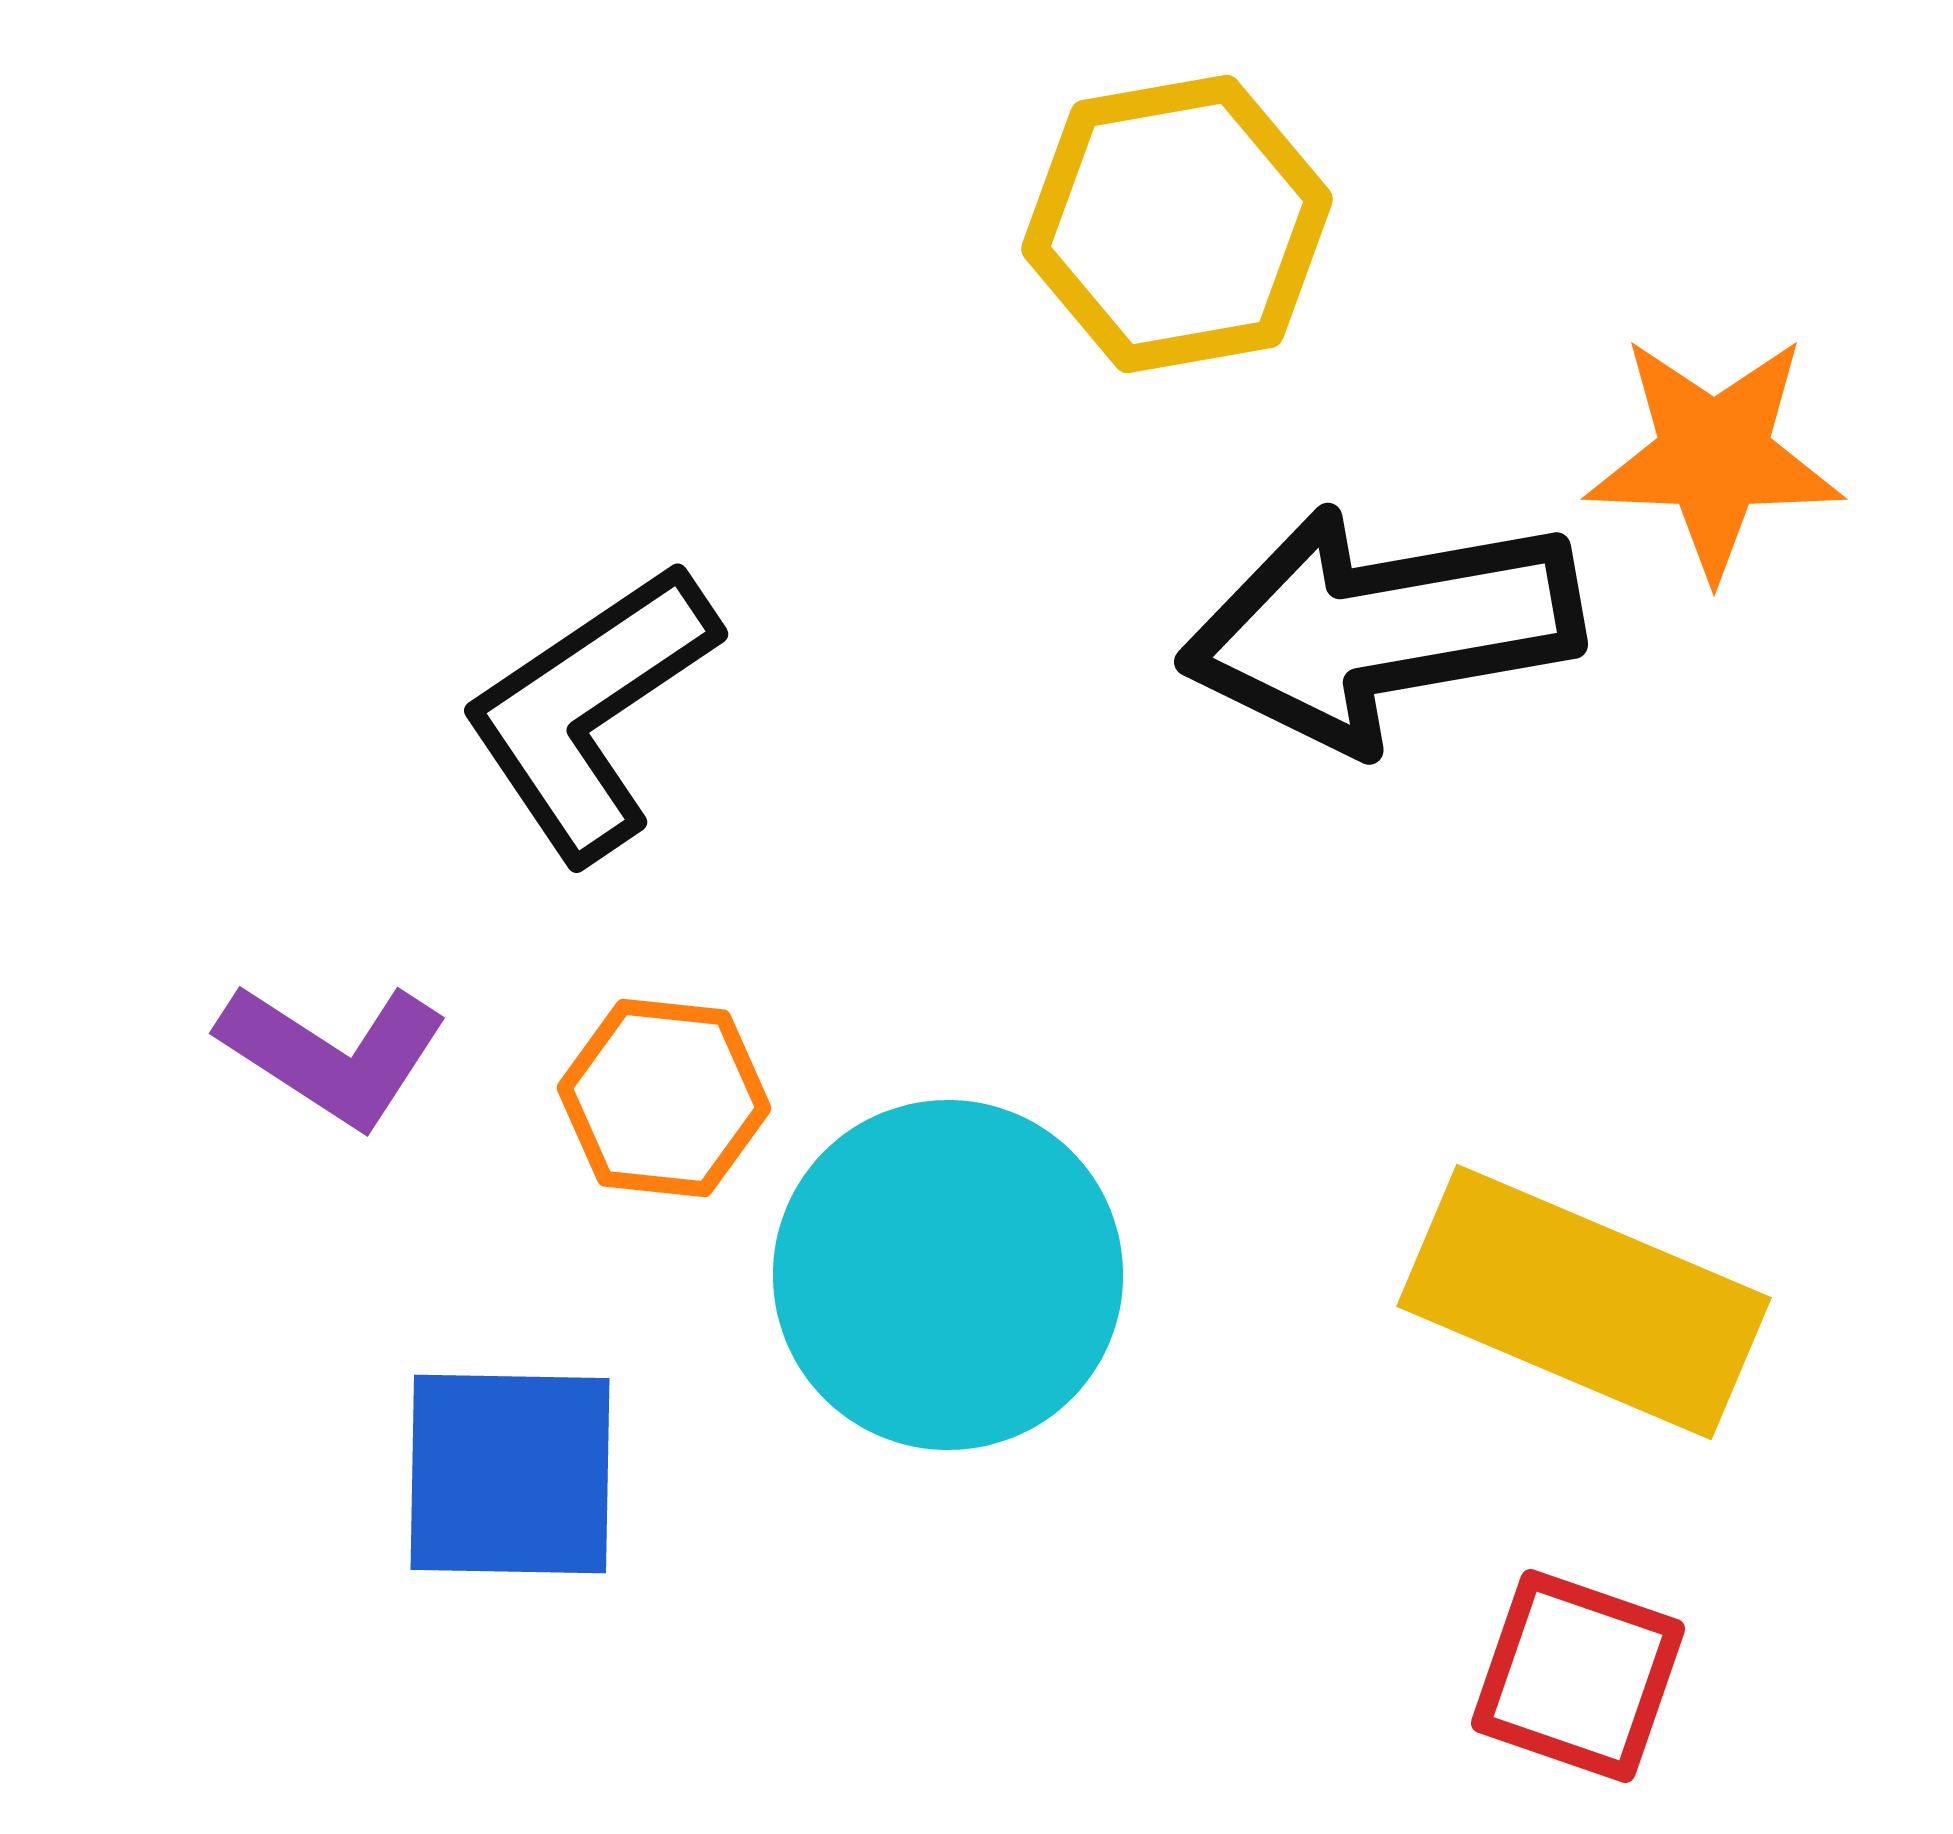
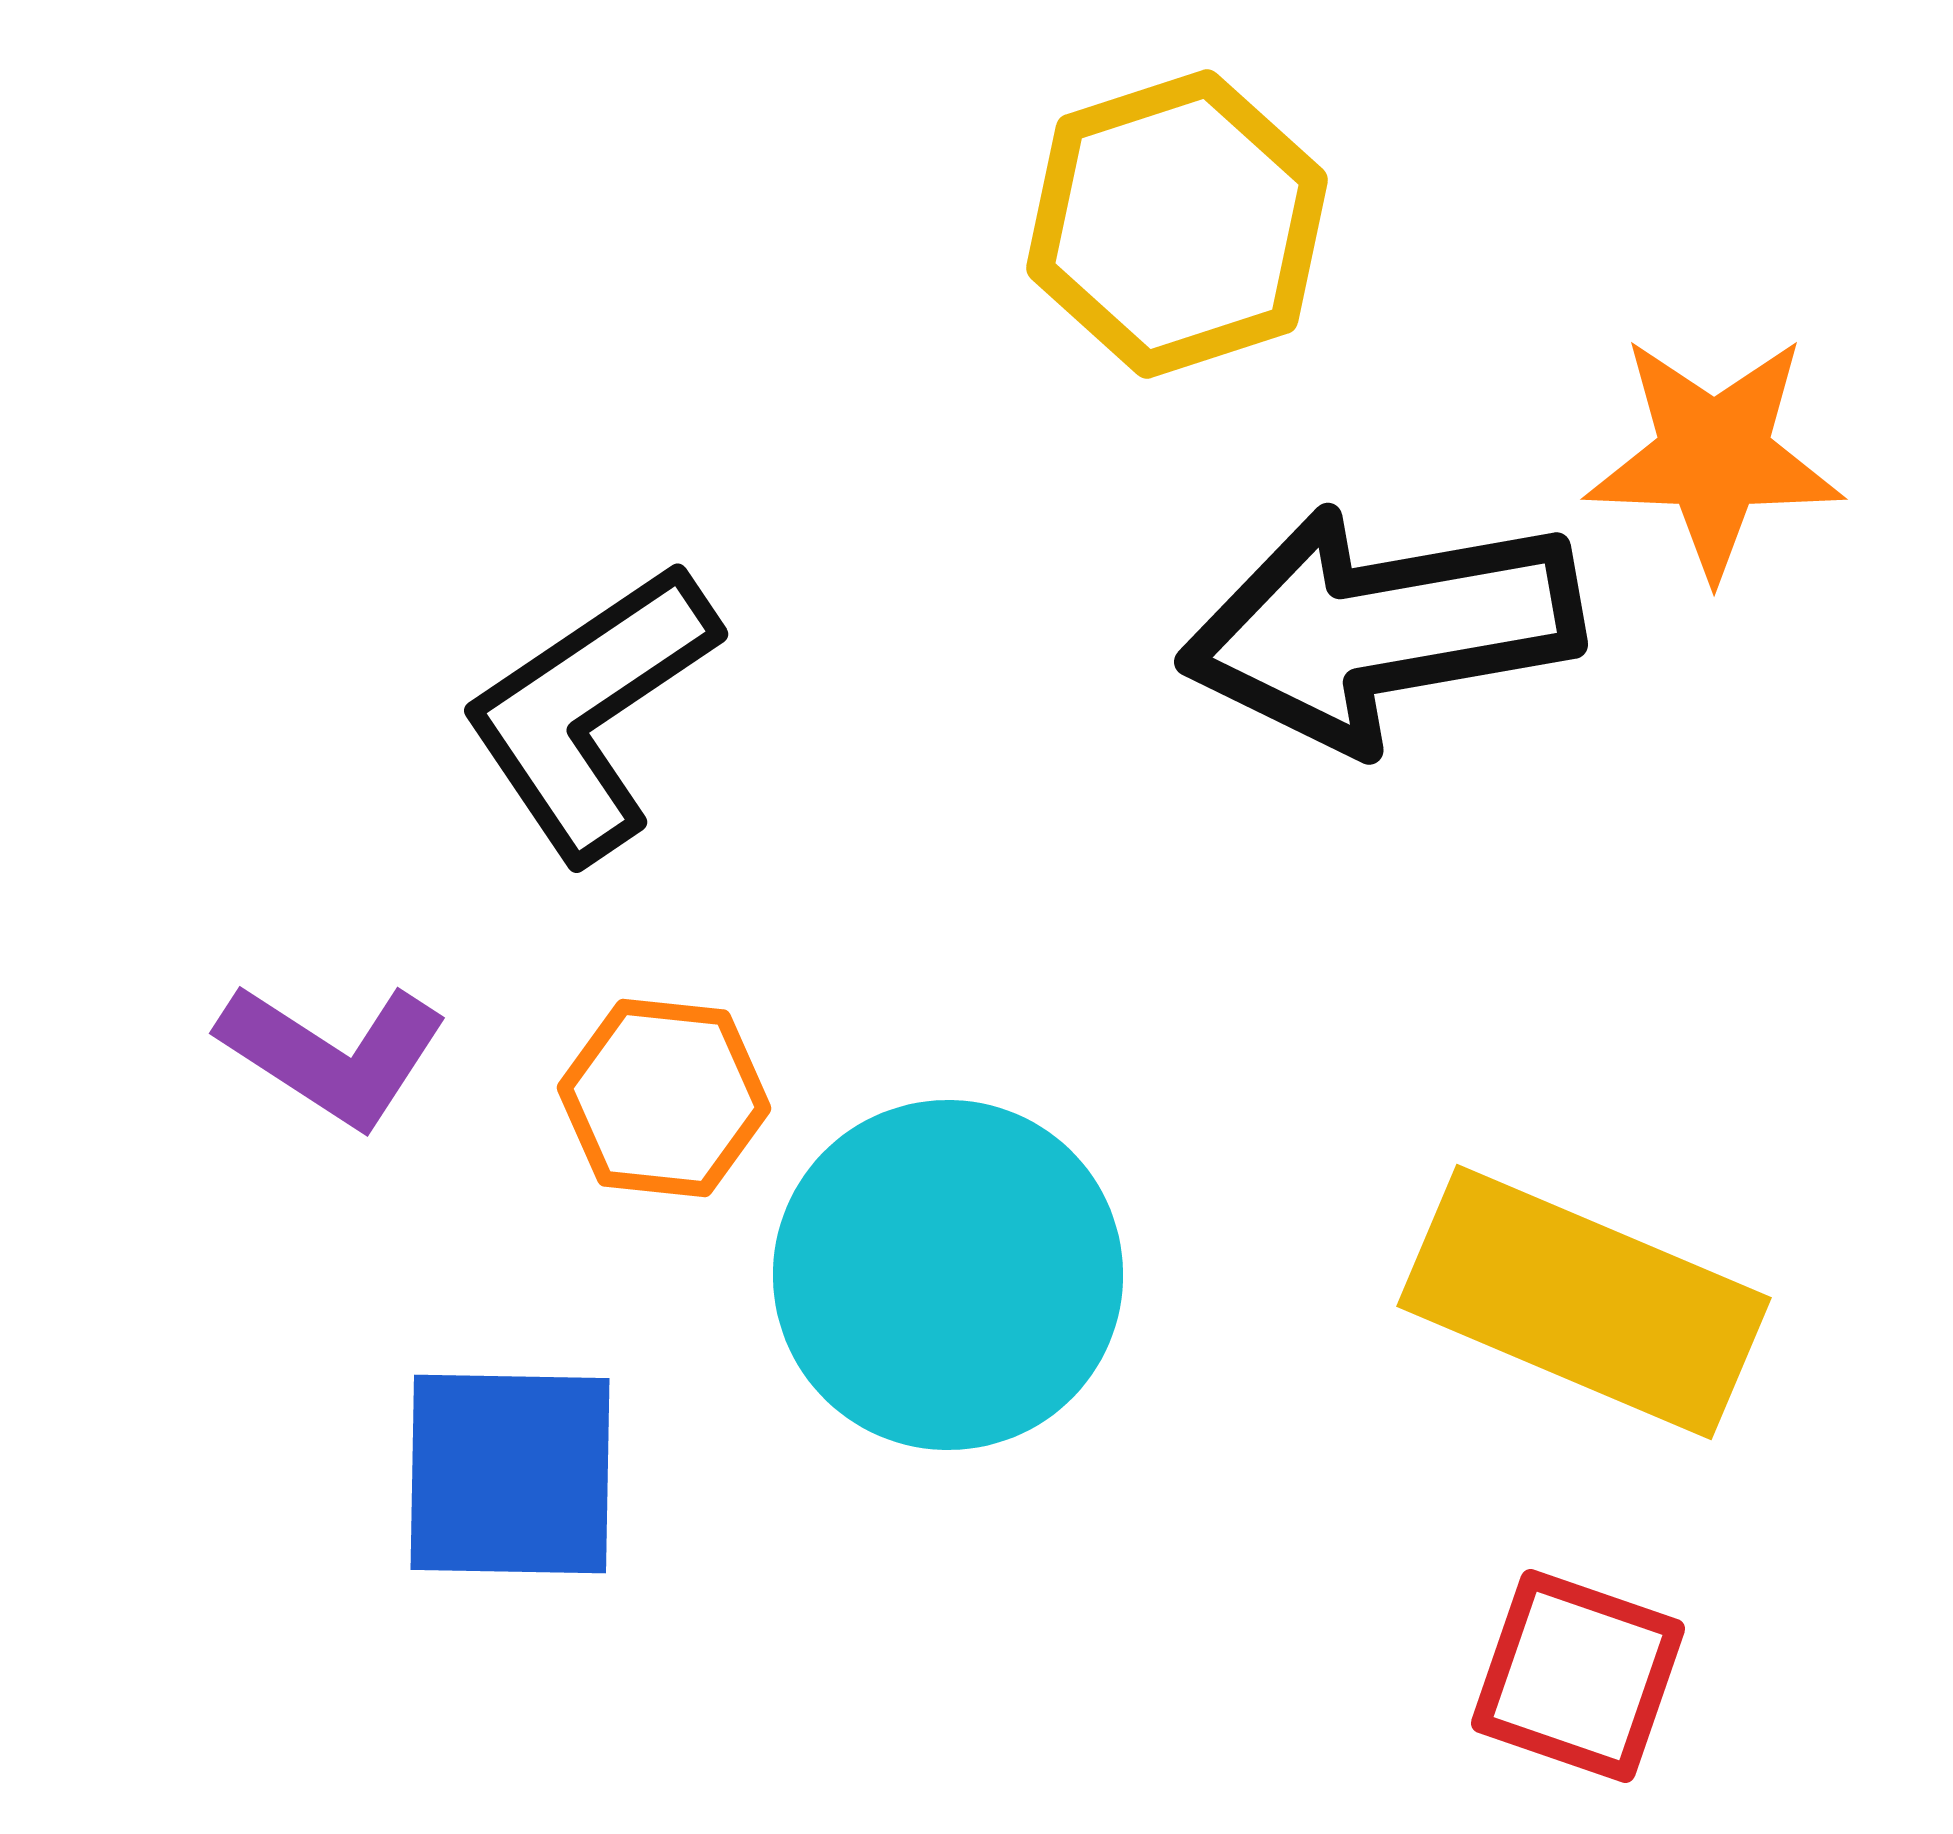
yellow hexagon: rotated 8 degrees counterclockwise
